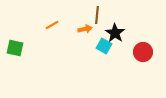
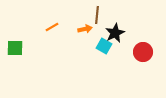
orange line: moved 2 px down
black star: rotated 12 degrees clockwise
green square: rotated 12 degrees counterclockwise
